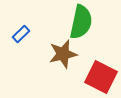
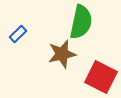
blue rectangle: moved 3 px left
brown star: moved 1 px left
